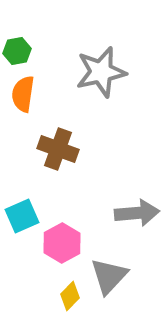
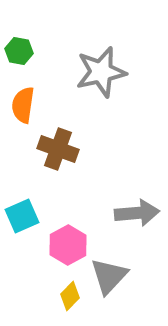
green hexagon: moved 2 px right; rotated 20 degrees clockwise
orange semicircle: moved 11 px down
pink hexagon: moved 6 px right, 2 px down
